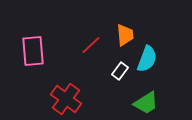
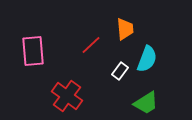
orange trapezoid: moved 6 px up
red cross: moved 1 px right, 3 px up
